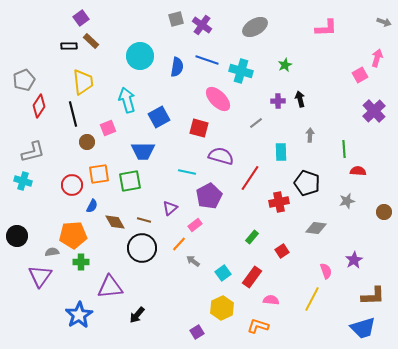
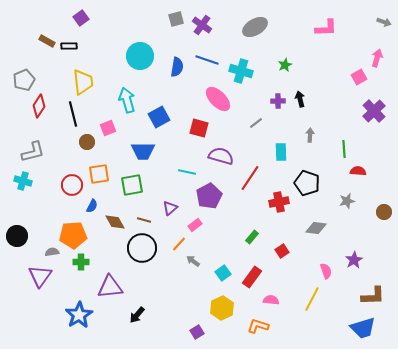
brown rectangle at (91, 41): moved 44 px left; rotated 14 degrees counterclockwise
pink square at (360, 75): moved 1 px left, 2 px down
green square at (130, 181): moved 2 px right, 4 px down
